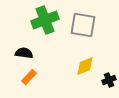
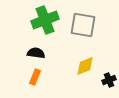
black semicircle: moved 12 px right
orange rectangle: moved 6 px right; rotated 21 degrees counterclockwise
